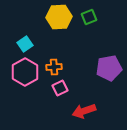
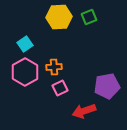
purple pentagon: moved 2 px left, 18 px down
